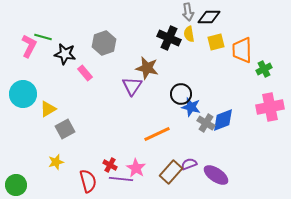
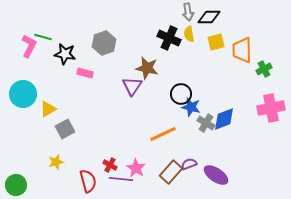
pink rectangle: rotated 35 degrees counterclockwise
pink cross: moved 1 px right, 1 px down
blue diamond: moved 1 px right, 1 px up
orange line: moved 6 px right
